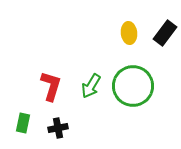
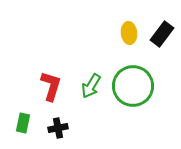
black rectangle: moved 3 px left, 1 px down
